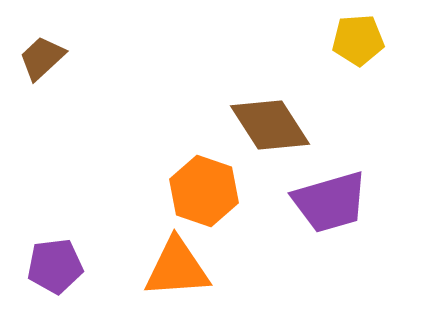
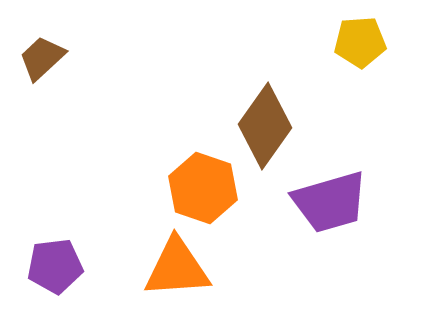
yellow pentagon: moved 2 px right, 2 px down
brown diamond: moved 5 px left, 1 px down; rotated 68 degrees clockwise
orange hexagon: moved 1 px left, 3 px up
